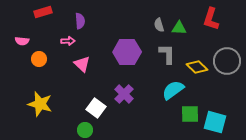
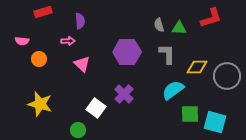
red L-shape: moved 1 px up; rotated 125 degrees counterclockwise
gray circle: moved 15 px down
yellow diamond: rotated 45 degrees counterclockwise
green circle: moved 7 px left
